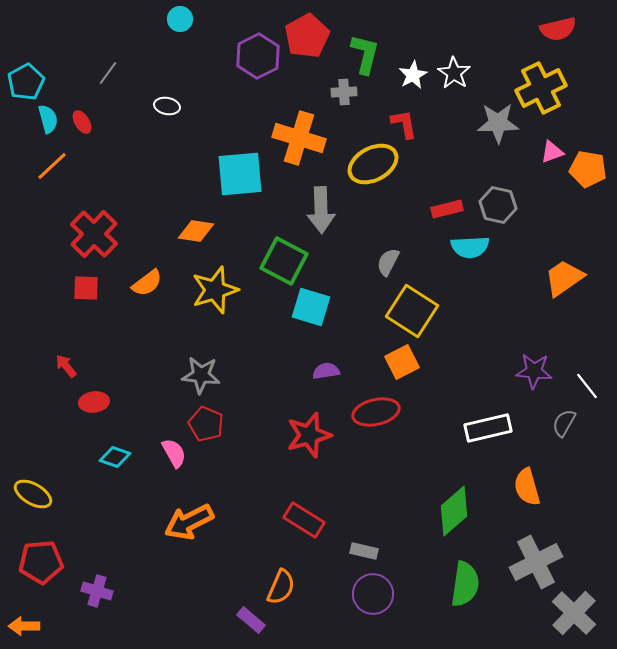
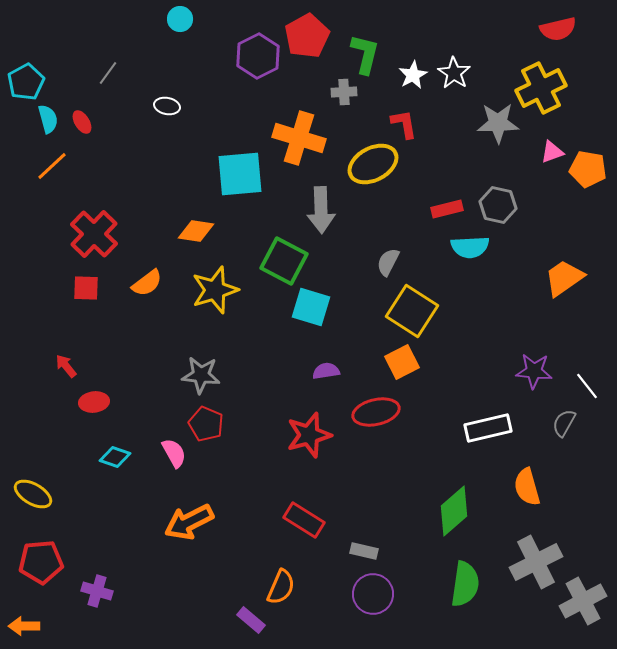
gray cross at (574, 613): moved 9 px right, 12 px up; rotated 18 degrees clockwise
